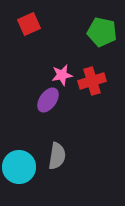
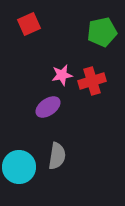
green pentagon: rotated 24 degrees counterclockwise
purple ellipse: moved 7 px down; rotated 20 degrees clockwise
